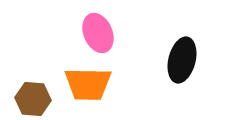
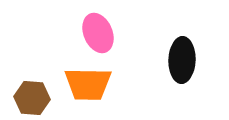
black ellipse: rotated 12 degrees counterclockwise
brown hexagon: moved 1 px left, 1 px up
